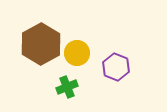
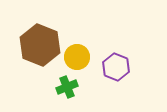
brown hexagon: moved 1 px left, 1 px down; rotated 9 degrees counterclockwise
yellow circle: moved 4 px down
